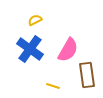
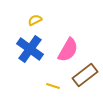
brown rectangle: moved 2 px left; rotated 60 degrees clockwise
